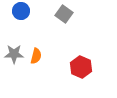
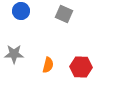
gray square: rotated 12 degrees counterclockwise
orange semicircle: moved 12 px right, 9 px down
red hexagon: rotated 20 degrees counterclockwise
